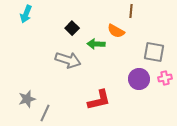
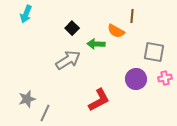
brown line: moved 1 px right, 5 px down
gray arrow: rotated 50 degrees counterclockwise
purple circle: moved 3 px left
red L-shape: rotated 15 degrees counterclockwise
